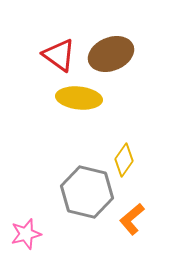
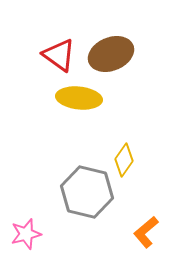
orange L-shape: moved 14 px right, 13 px down
